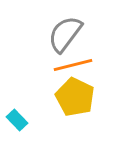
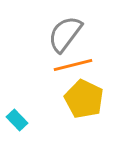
yellow pentagon: moved 9 px right, 2 px down
